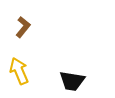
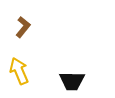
black trapezoid: rotated 8 degrees counterclockwise
